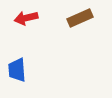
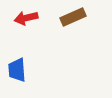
brown rectangle: moved 7 px left, 1 px up
